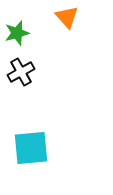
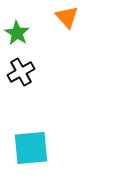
green star: rotated 25 degrees counterclockwise
